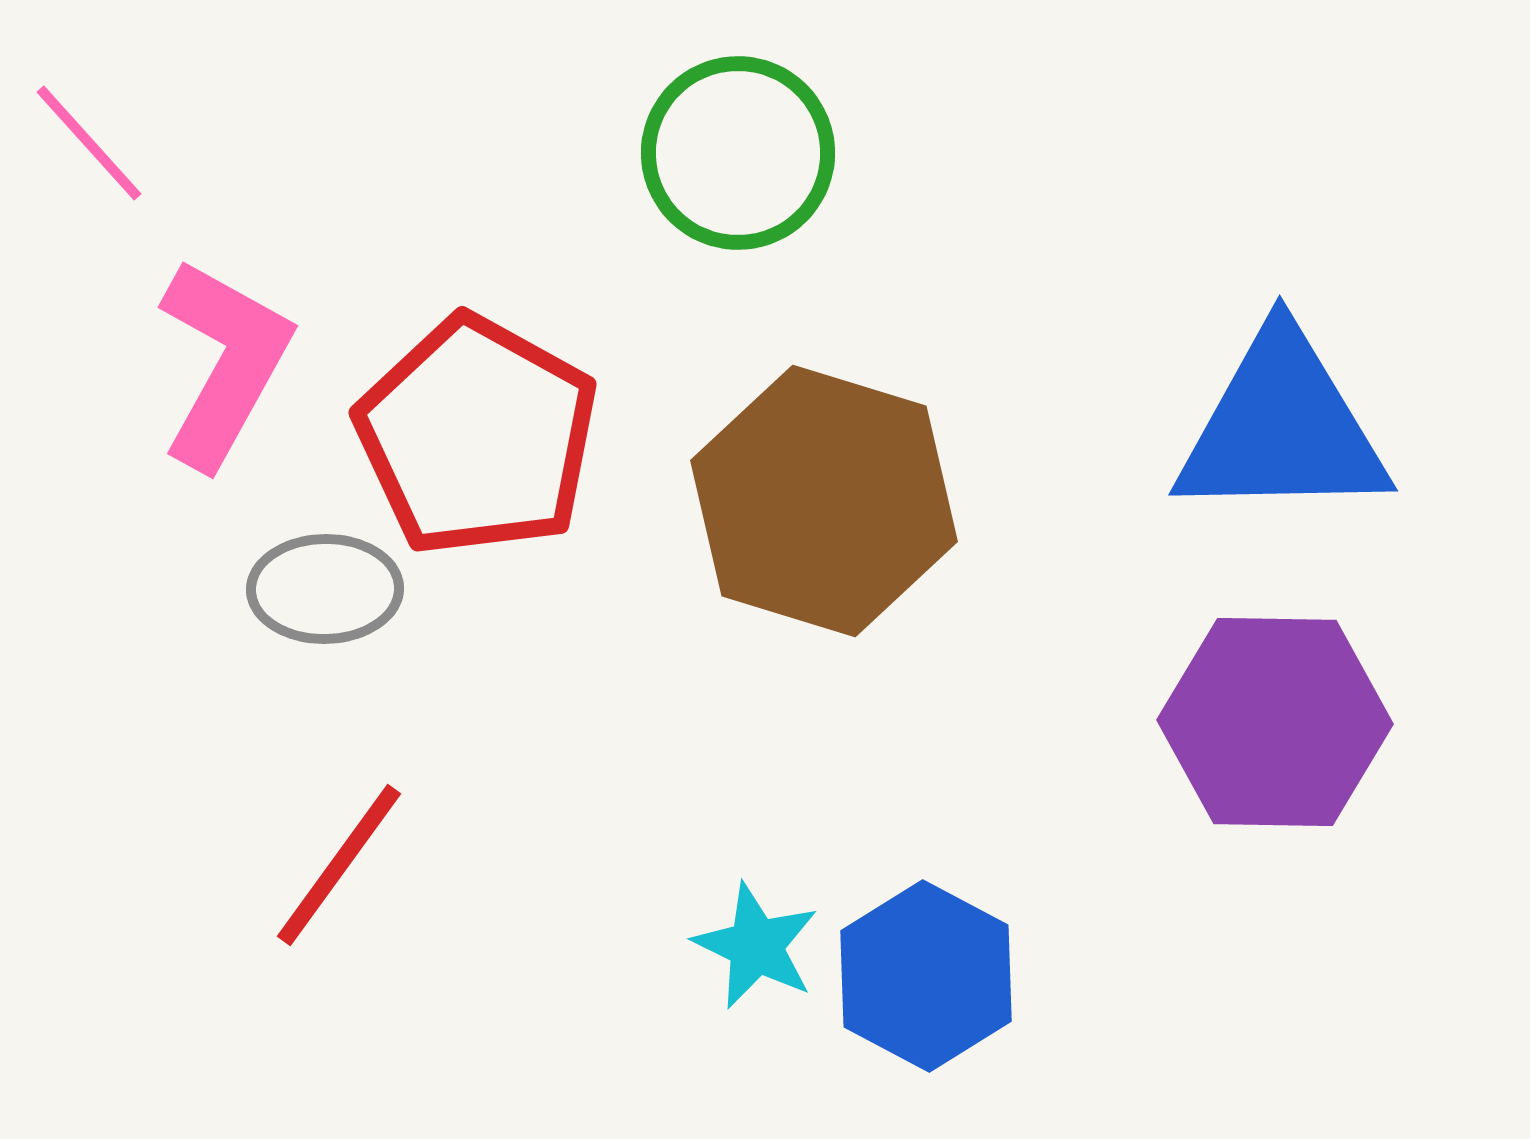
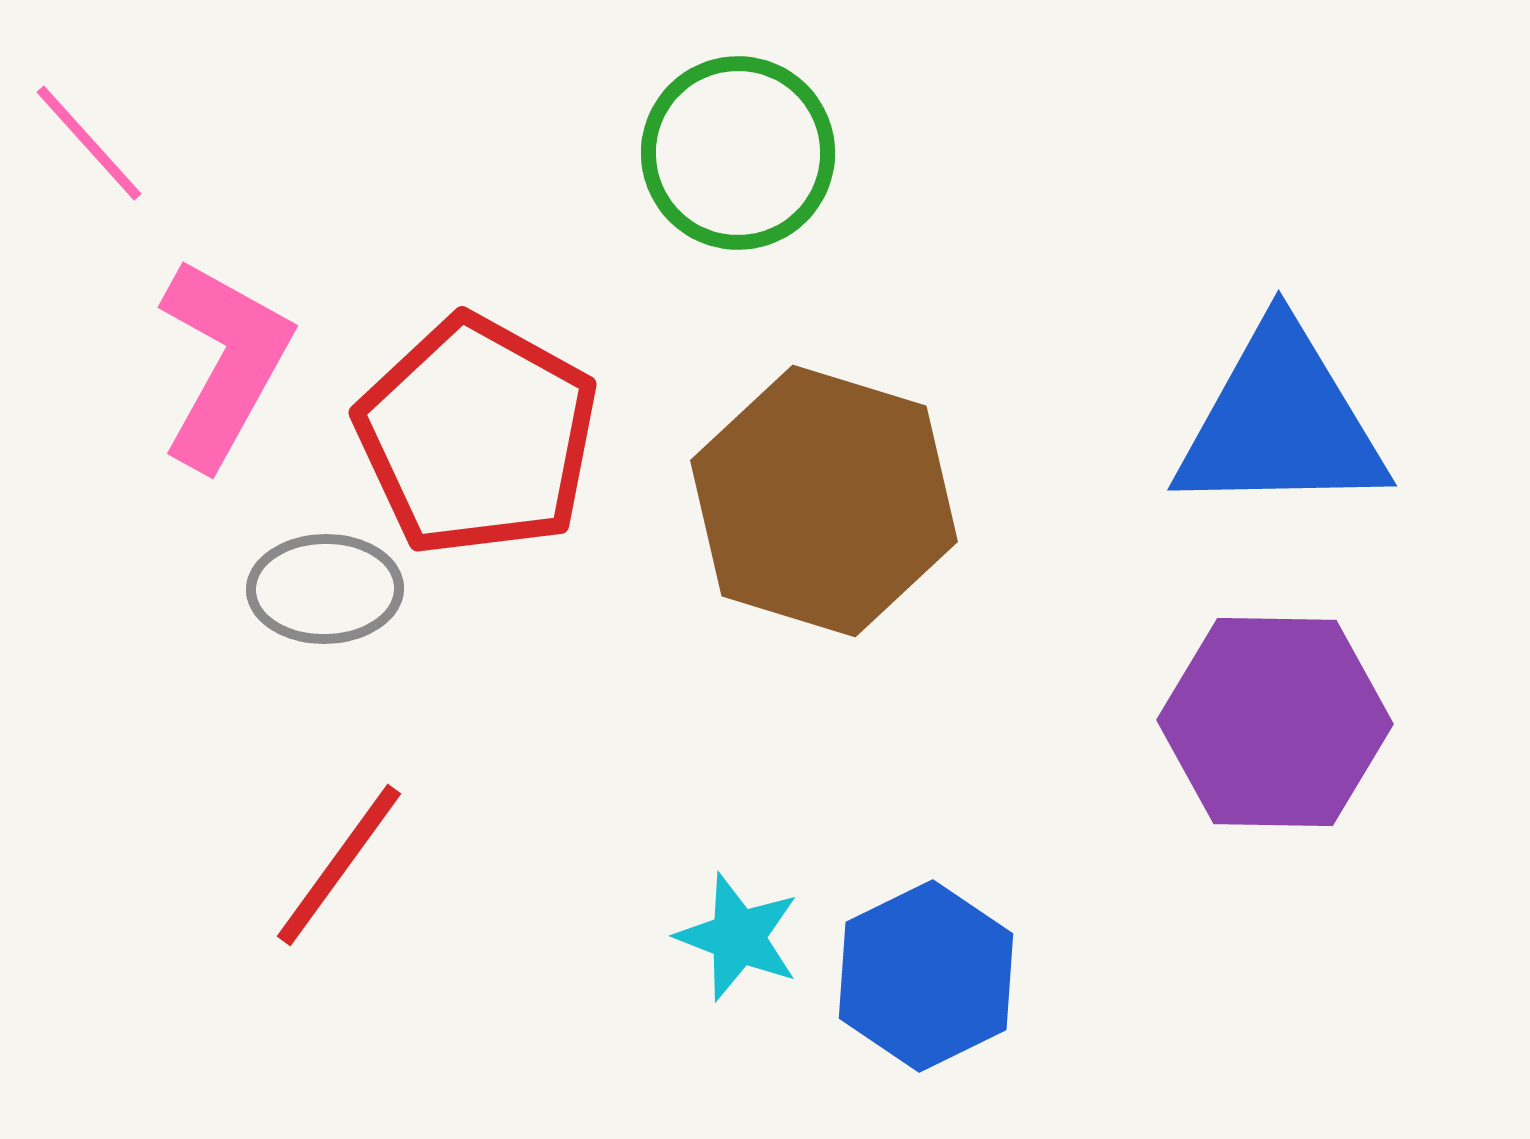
blue triangle: moved 1 px left, 5 px up
cyan star: moved 18 px left, 9 px up; rotated 5 degrees counterclockwise
blue hexagon: rotated 6 degrees clockwise
